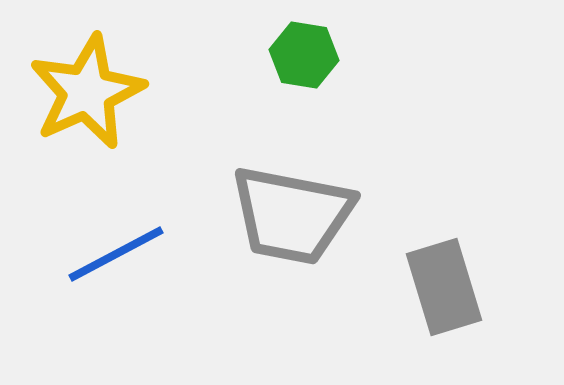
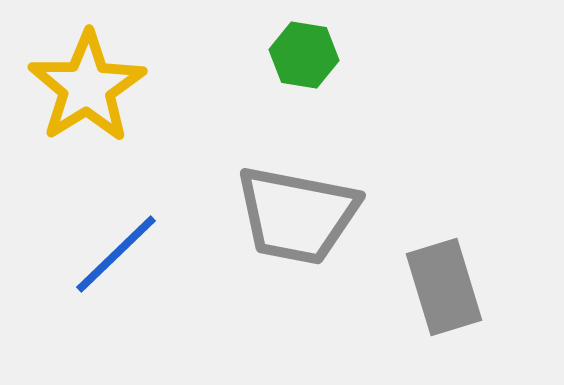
yellow star: moved 5 px up; rotated 8 degrees counterclockwise
gray trapezoid: moved 5 px right
blue line: rotated 16 degrees counterclockwise
